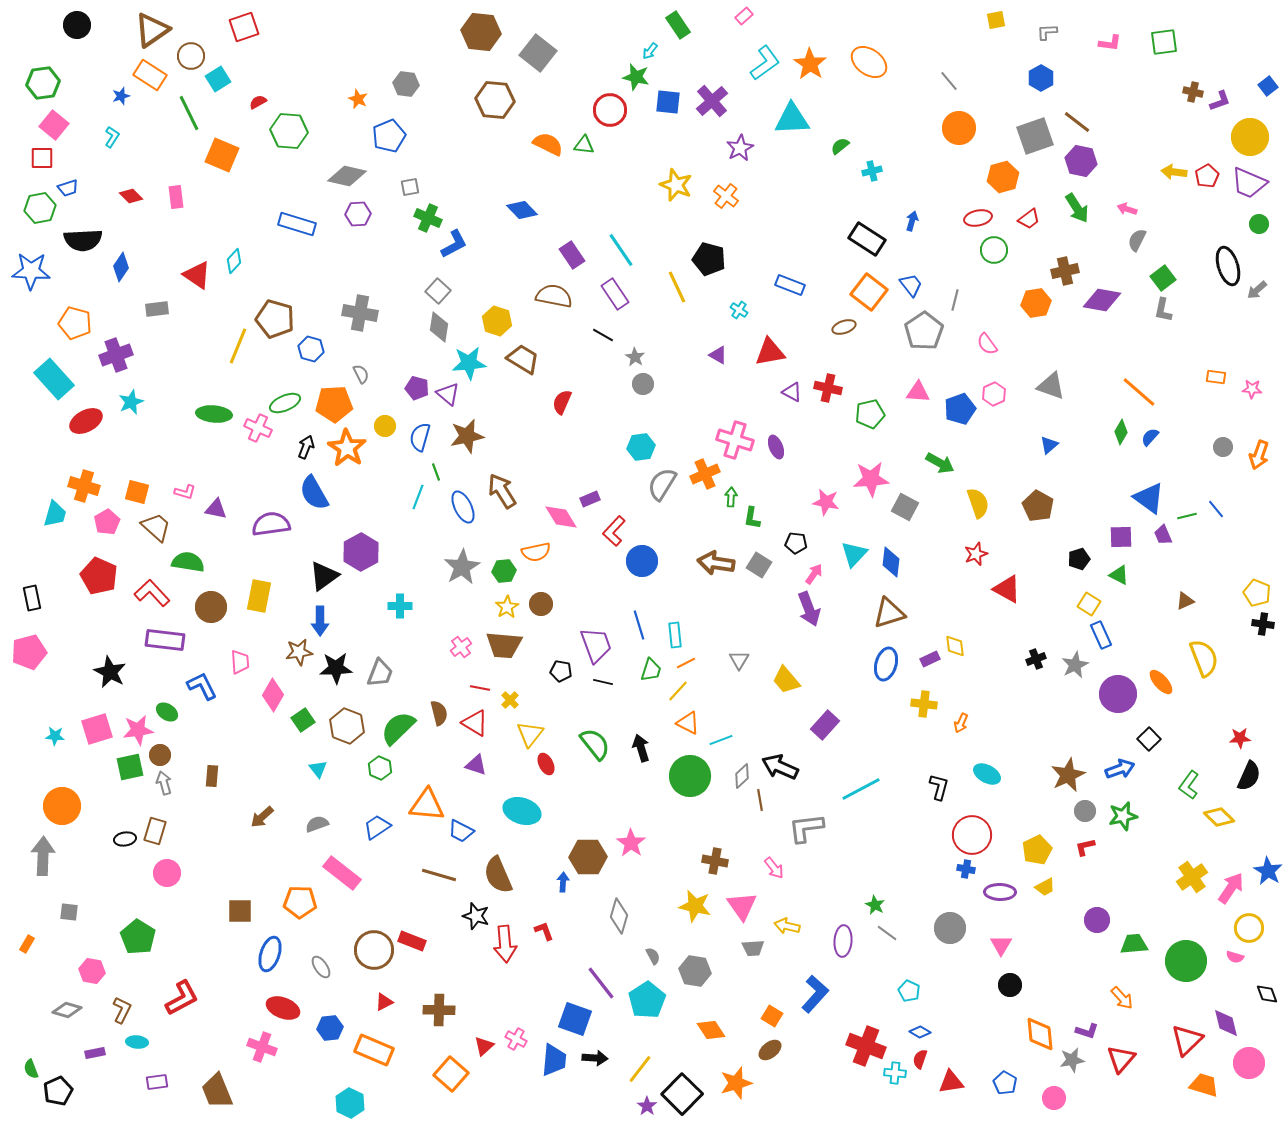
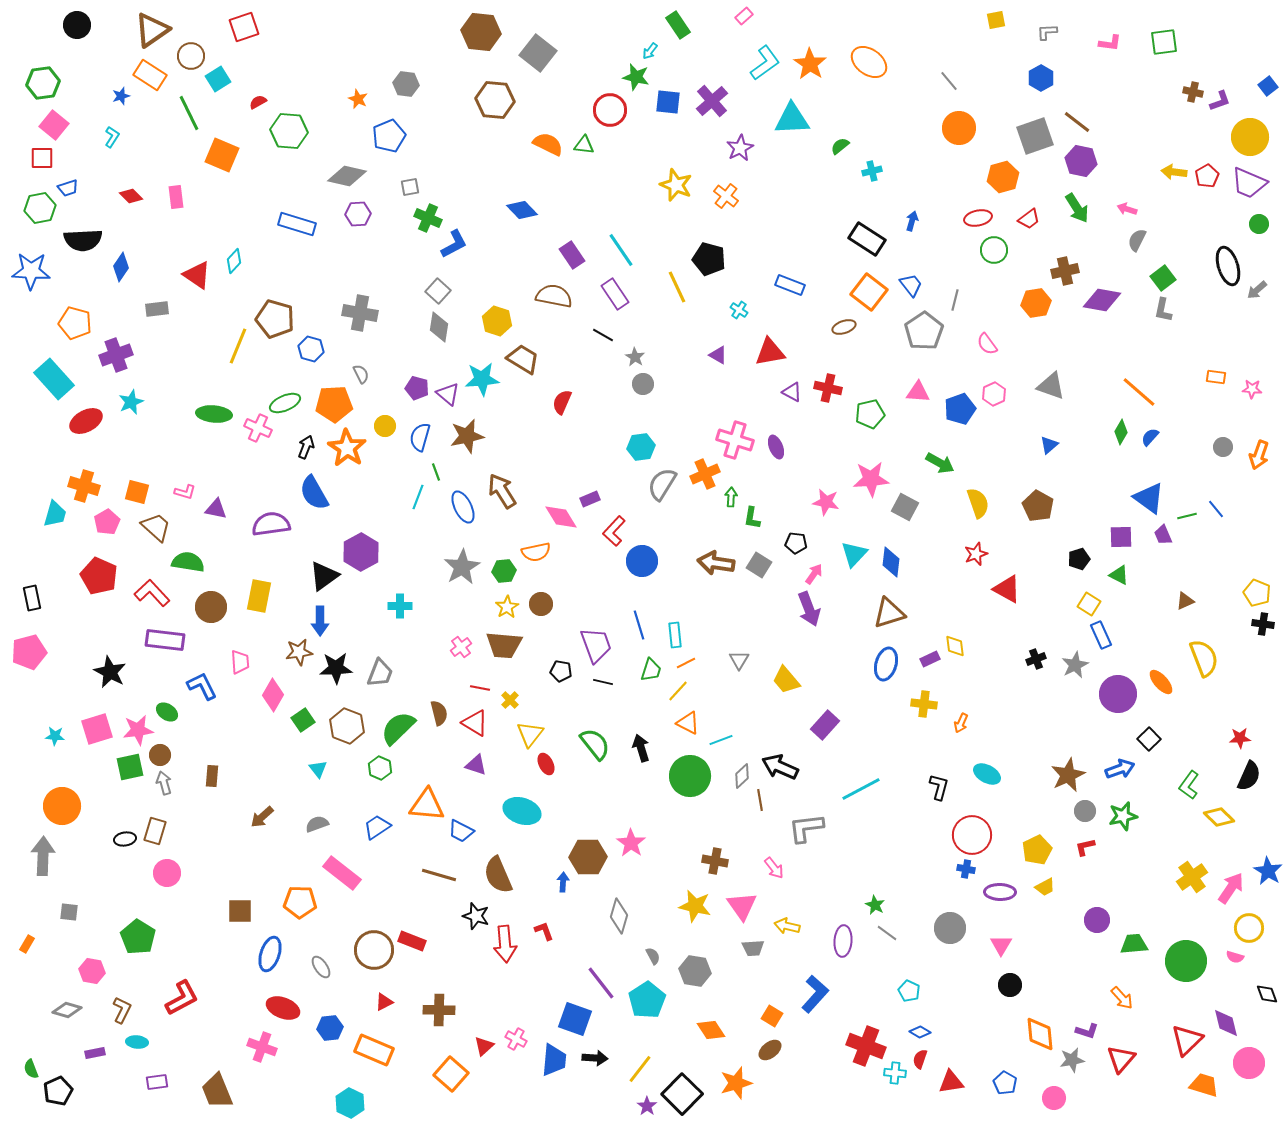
cyan star at (469, 363): moved 13 px right, 16 px down
